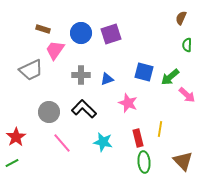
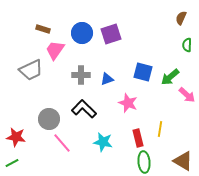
blue circle: moved 1 px right
blue square: moved 1 px left
gray circle: moved 7 px down
red star: rotated 30 degrees counterclockwise
brown triangle: rotated 15 degrees counterclockwise
